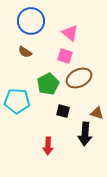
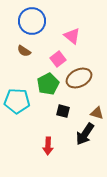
blue circle: moved 1 px right
pink triangle: moved 2 px right, 3 px down
brown semicircle: moved 1 px left, 1 px up
pink square: moved 7 px left, 3 px down; rotated 35 degrees clockwise
black arrow: rotated 30 degrees clockwise
